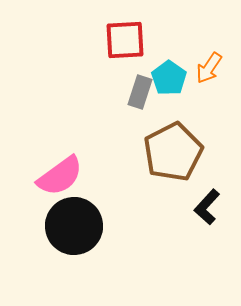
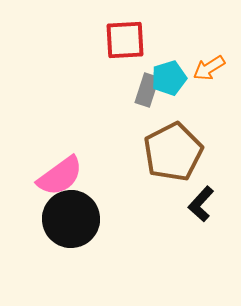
orange arrow: rotated 24 degrees clockwise
cyan pentagon: rotated 20 degrees clockwise
gray rectangle: moved 7 px right, 2 px up
black L-shape: moved 6 px left, 3 px up
black circle: moved 3 px left, 7 px up
